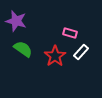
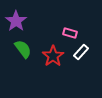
purple star: rotated 20 degrees clockwise
green semicircle: rotated 18 degrees clockwise
red star: moved 2 px left
